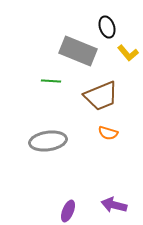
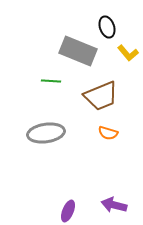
gray ellipse: moved 2 px left, 8 px up
